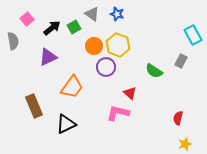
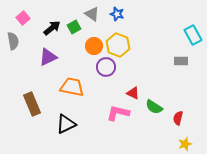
pink square: moved 4 px left, 1 px up
gray rectangle: rotated 64 degrees clockwise
green semicircle: moved 36 px down
orange trapezoid: rotated 115 degrees counterclockwise
red triangle: moved 3 px right; rotated 16 degrees counterclockwise
brown rectangle: moved 2 px left, 2 px up
